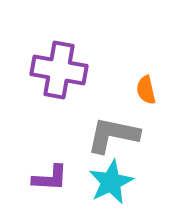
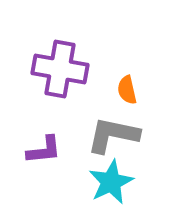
purple cross: moved 1 px right, 1 px up
orange semicircle: moved 19 px left
purple L-shape: moved 6 px left, 28 px up; rotated 9 degrees counterclockwise
